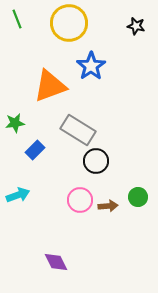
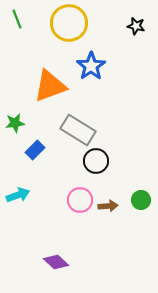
green circle: moved 3 px right, 3 px down
purple diamond: rotated 20 degrees counterclockwise
